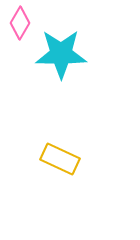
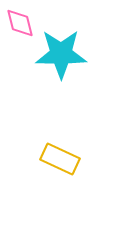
pink diamond: rotated 44 degrees counterclockwise
